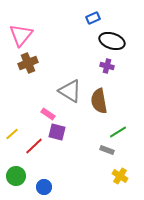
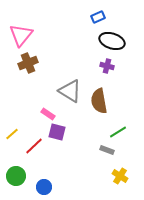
blue rectangle: moved 5 px right, 1 px up
